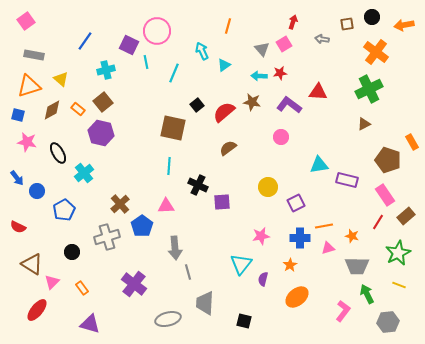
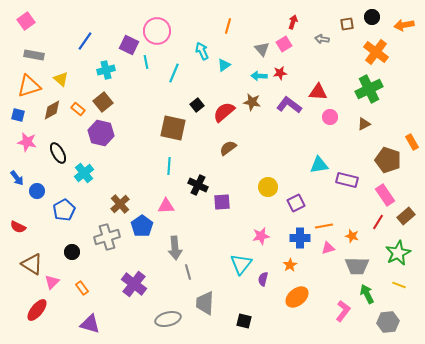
pink circle at (281, 137): moved 49 px right, 20 px up
